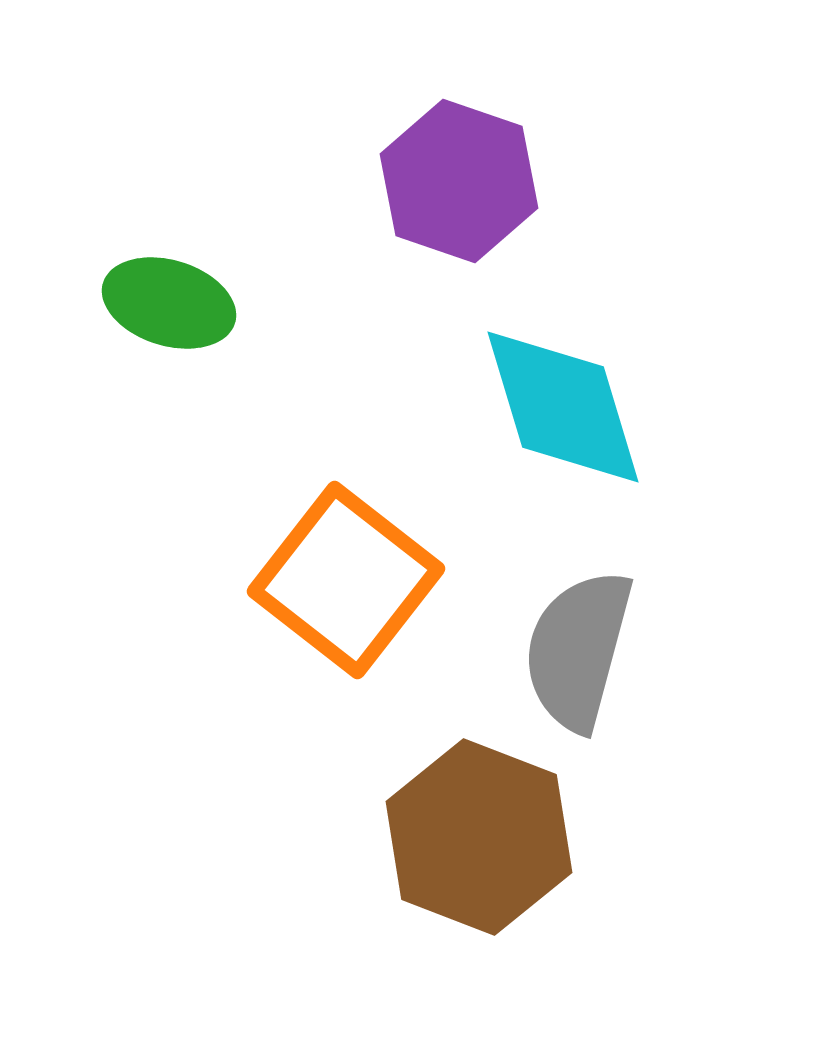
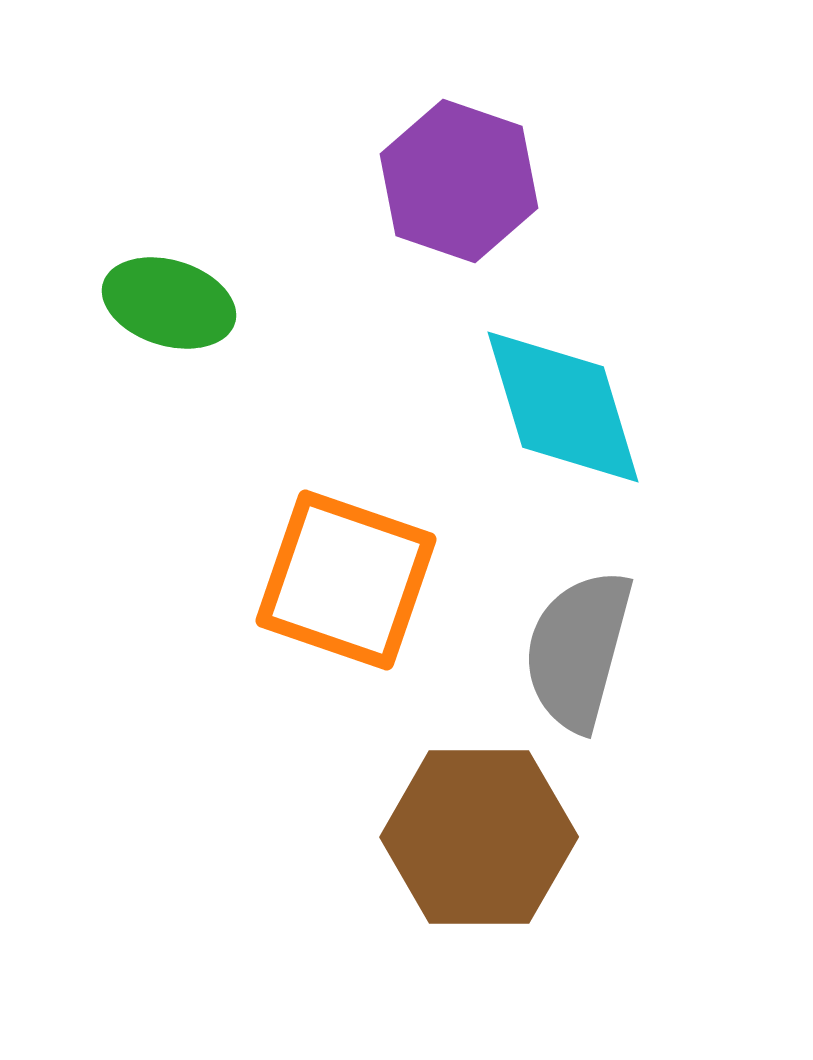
orange square: rotated 19 degrees counterclockwise
brown hexagon: rotated 21 degrees counterclockwise
